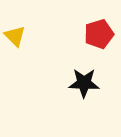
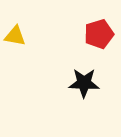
yellow triangle: rotated 35 degrees counterclockwise
